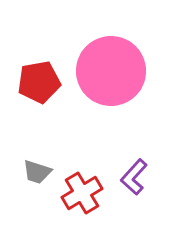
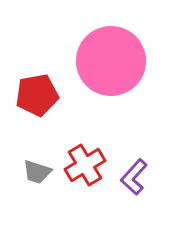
pink circle: moved 10 px up
red pentagon: moved 2 px left, 13 px down
red cross: moved 3 px right, 28 px up
